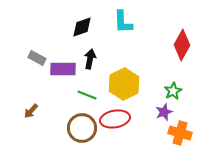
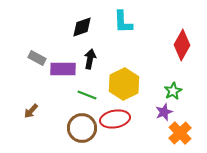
orange cross: rotated 30 degrees clockwise
